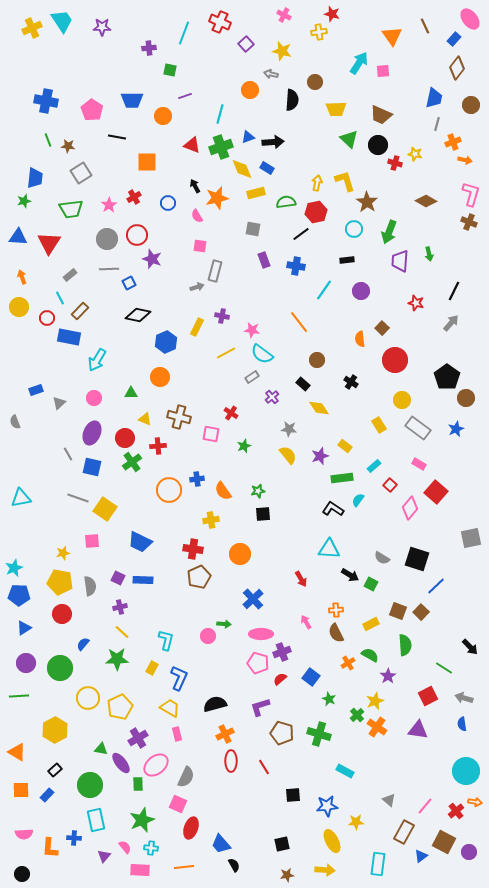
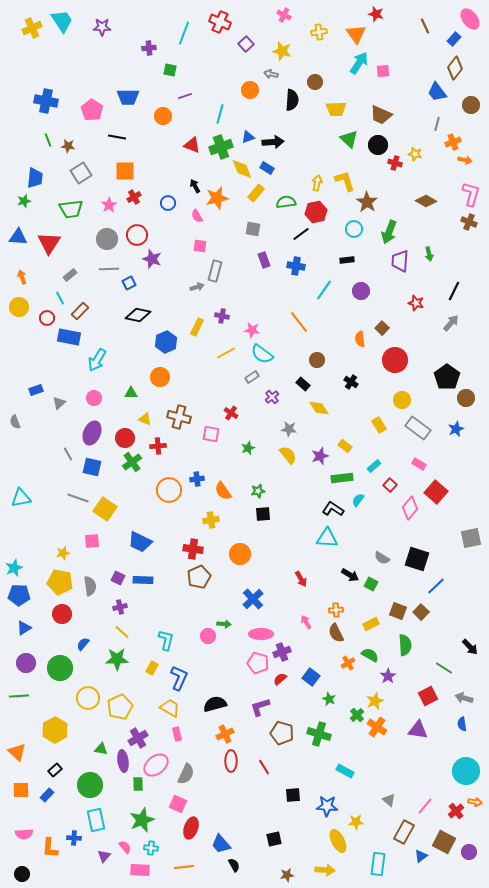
red star at (332, 14): moved 44 px right
orange triangle at (392, 36): moved 36 px left, 2 px up
brown diamond at (457, 68): moved 2 px left
blue trapezoid at (434, 98): moved 3 px right, 6 px up; rotated 130 degrees clockwise
blue trapezoid at (132, 100): moved 4 px left, 3 px up
orange square at (147, 162): moved 22 px left, 9 px down
yellow rectangle at (256, 193): rotated 36 degrees counterclockwise
green star at (244, 446): moved 4 px right, 2 px down
cyan triangle at (329, 549): moved 2 px left, 11 px up
orange triangle at (17, 752): rotated 12 degrees clockwise
purple ellipse at (121, 763): moved 2 px right, 2 px up; rotated 30 degrees clockwise
gray semicircle at (186, 777): moved 3 px up
blue star at (327, 806): rotated 10 degrees clockwise
yellow ellipse at (332, 841): moved 6 px right
black square at (282, 844): moved 8 px left, 5 px up
